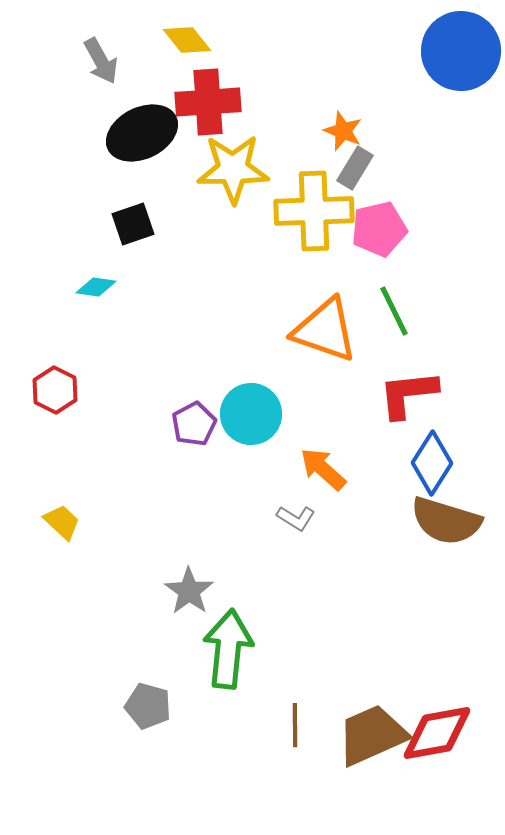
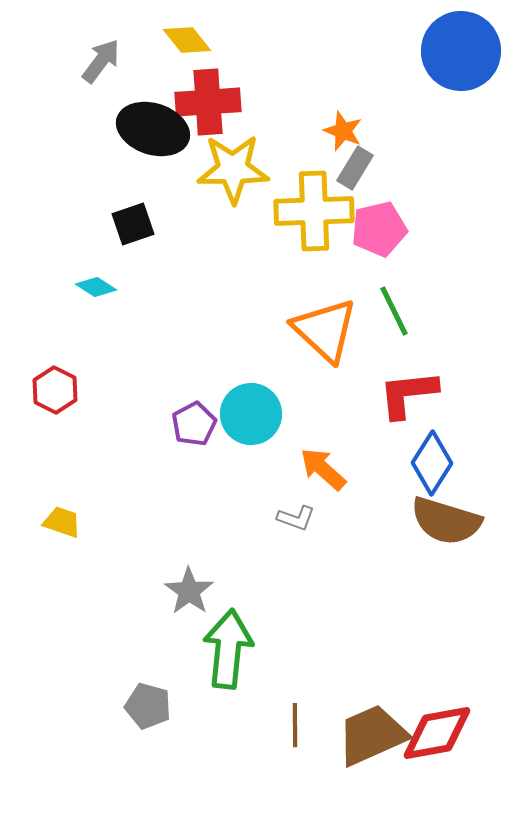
gray arrow: rotated 114 degrees counterclockwise
black ellipse: moved 11 px right, 4 px up; rotated 44 degrees clockwise
cyan diamond: rotated 24 degrees clockwise
orange triangle: rotated 24 degrees clockwise
gray L-shape: rotated 12 degrees counterclockwise
yellow trapezoid: rotated 24 degrees counterclockwise
